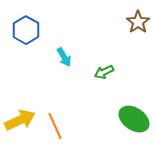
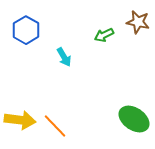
brown star: rotated 25 degrees counterclockwise
green arrow: moved 37 px up
yellow arrow: rotated 32 degrees clockwise
orange line: rotated 20 degrees counterclockwise
